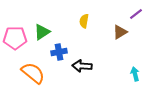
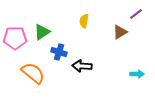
blue cross: rotated 28 degrees clockwise
cyan arrow: moved 2 px right; rotated 104 degrees clockwise
